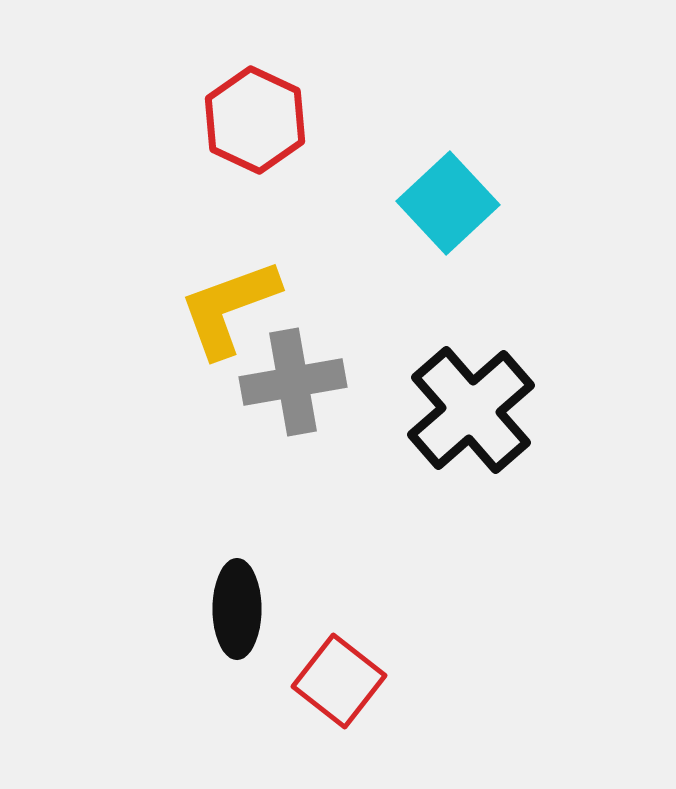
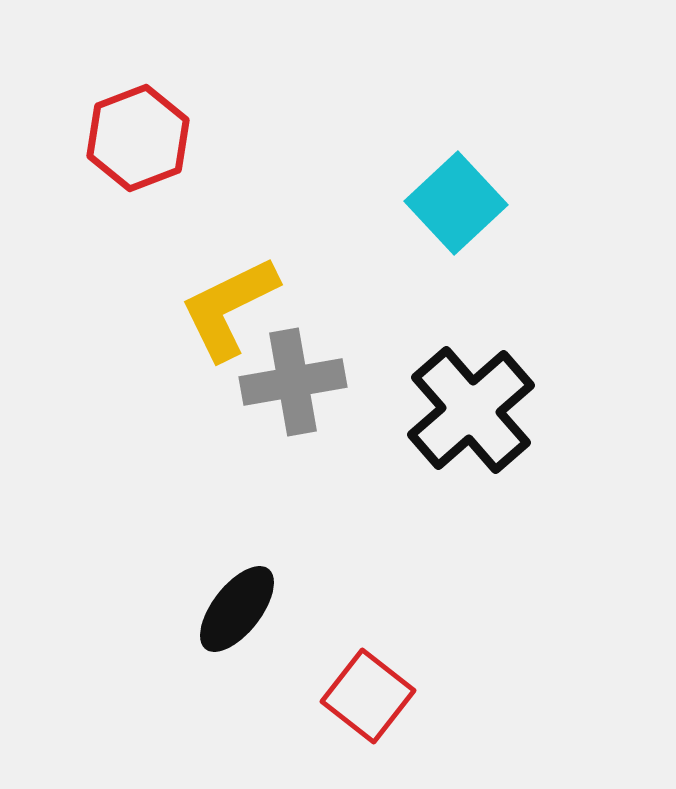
red hexagon: moved 117 px left, 18 px down; rotated 14 degrees clockwise
cyan square: moved 8 px right
yellow L-shape: rotated 6 degrees counterclockwise
black ellipse: rotated 38 degrees clockwise
red square: moved 29 px right, 15 px down
